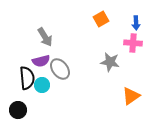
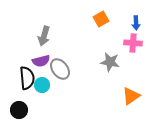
gray arrow: moved 1 px left, 1 px up; rotated 48 degrees clockwise
black circle: moved 1 px right
